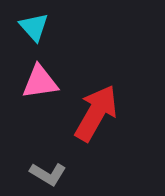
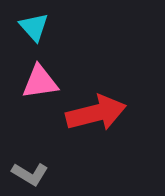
red arrow: rotated 46 degrees clockwise
gray L-shape: moved 18 px left
